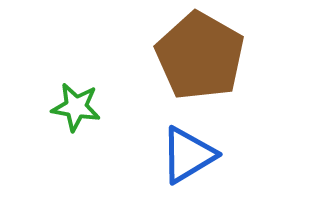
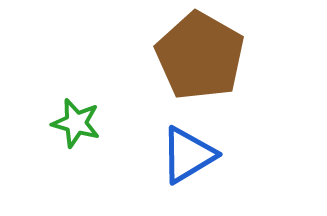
green star: moved 16 px down; rotated 6 degrees clockwise
